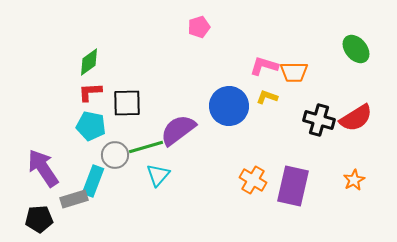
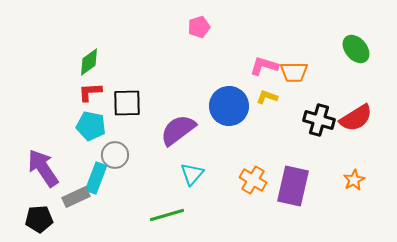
green line: moved 21 px right, 68 px down
cyan triangle: moved 34 px right, 1 px up
cyan rectangle: moved 3 px right, 3 px up
gray rectangle: moved 2 px right, 2 px up; rotated 8 degrees counterclockwise
